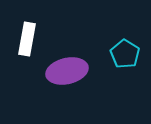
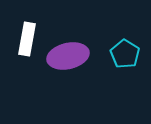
purple ellipse: moved 1 px right, 15 px up
